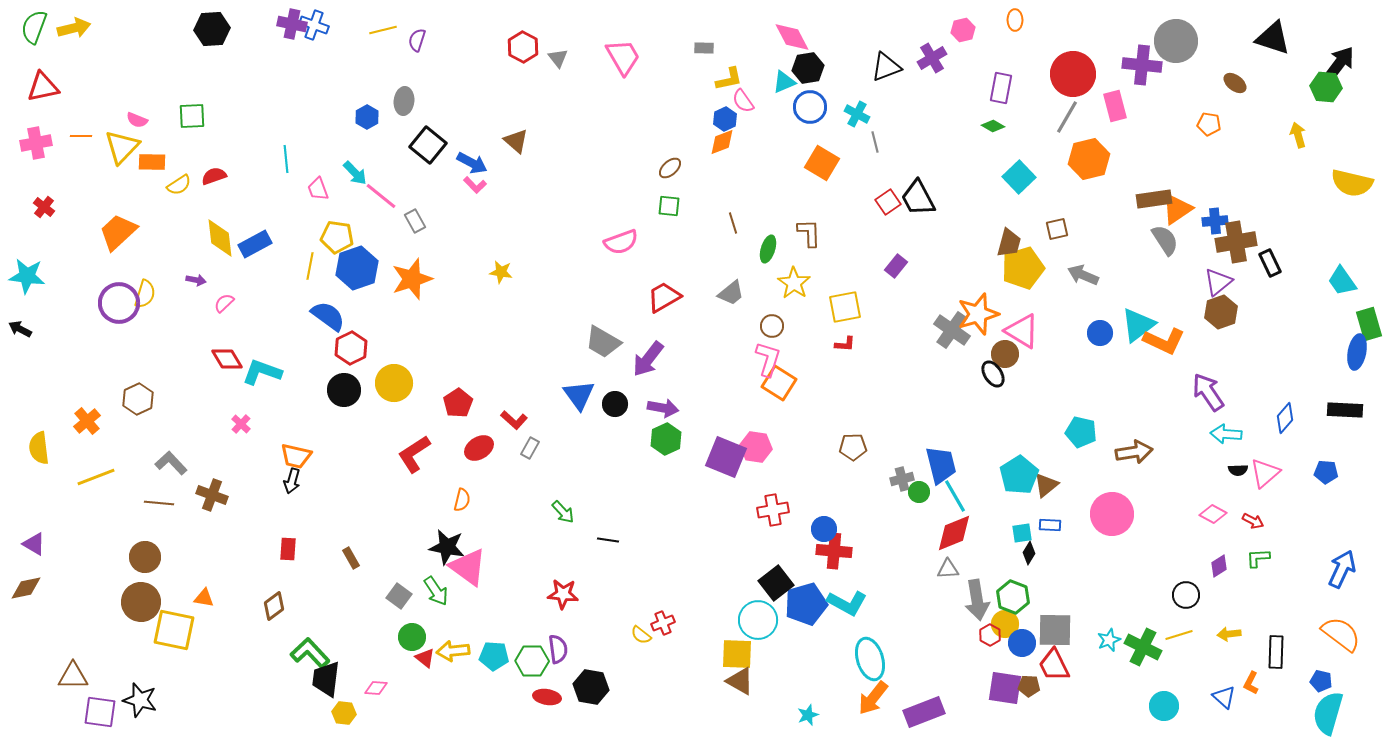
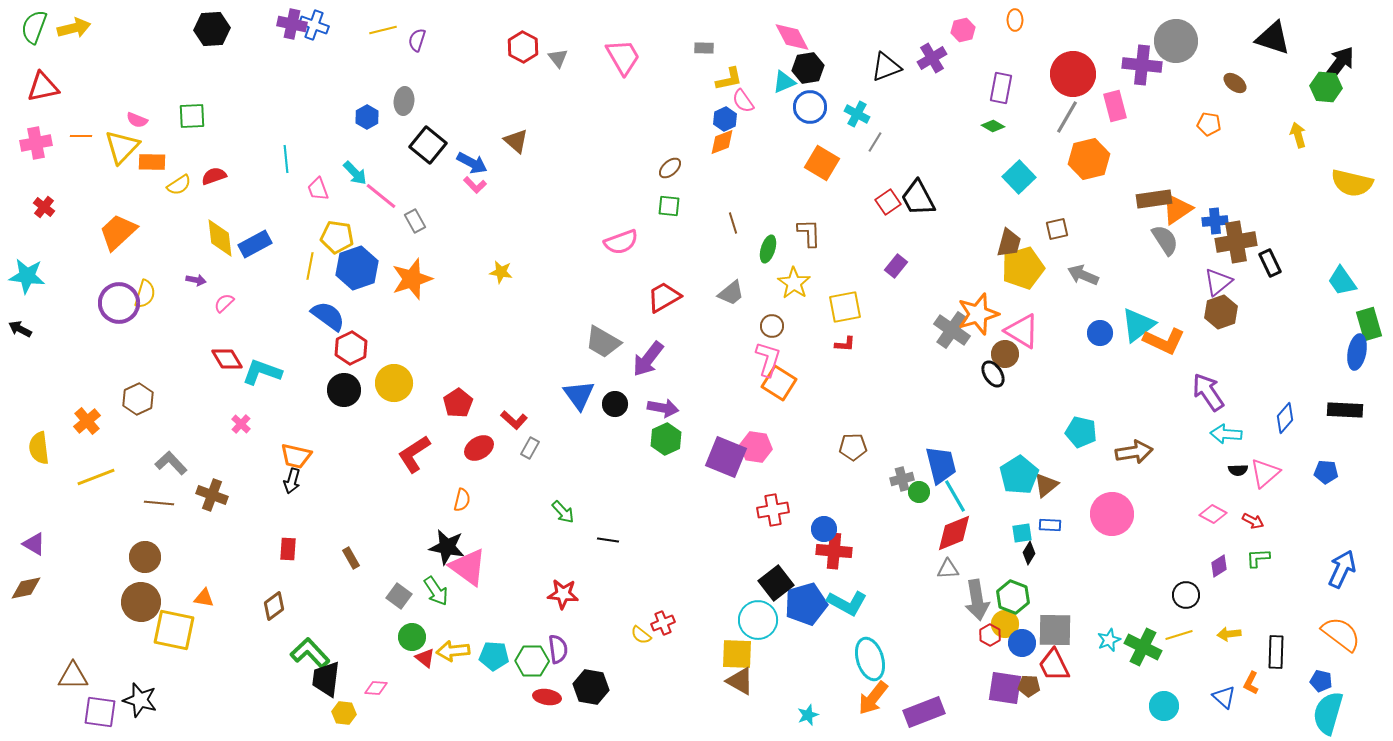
gray line at (875, 142): rotated 45 degrees clockwise
